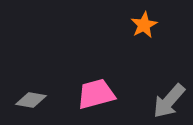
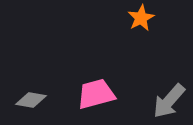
orange star: moved 3 px left, 7 px up
